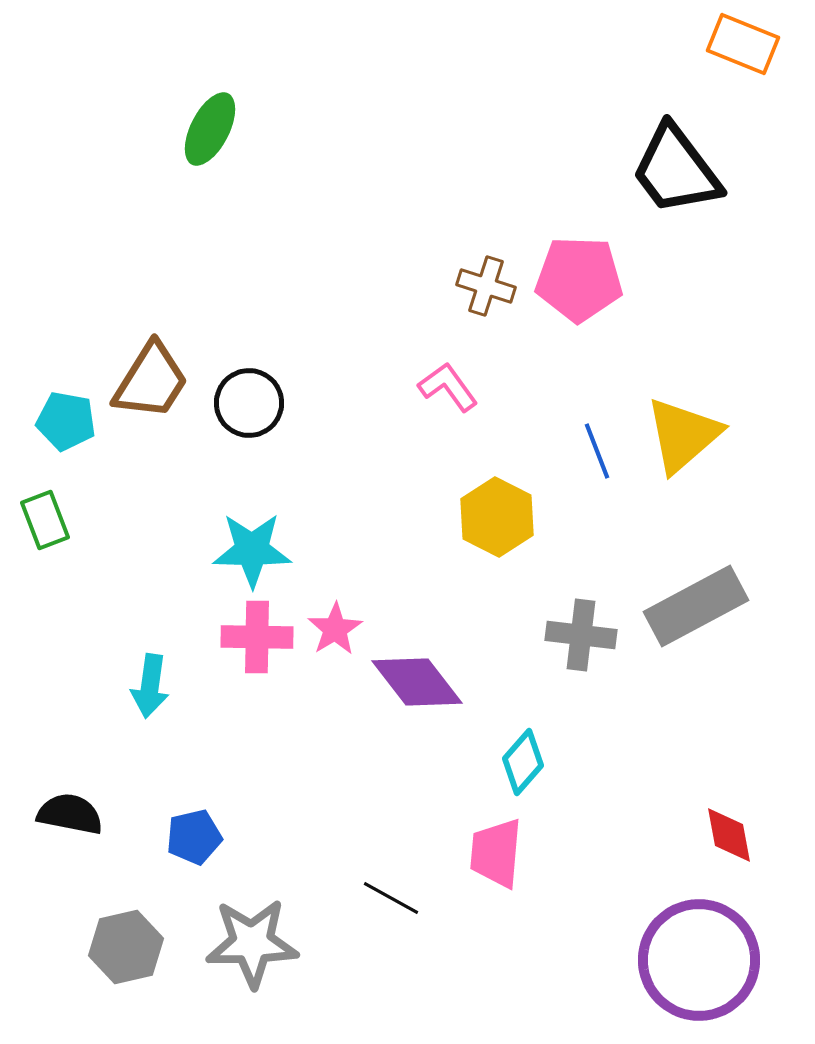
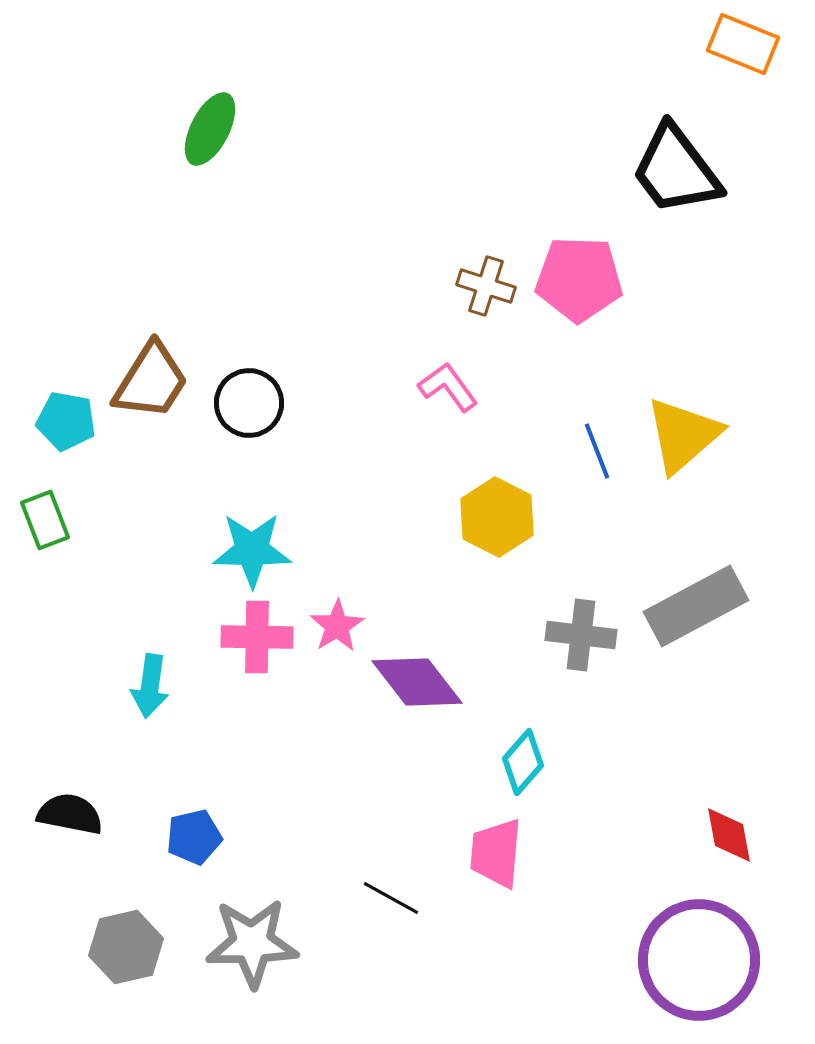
pink star: moved 2 px right, 3 px up
